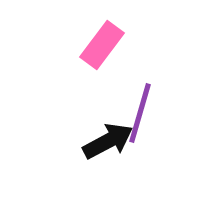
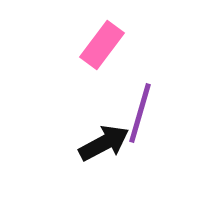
black arrow: moved 4 px left, 2 px down
